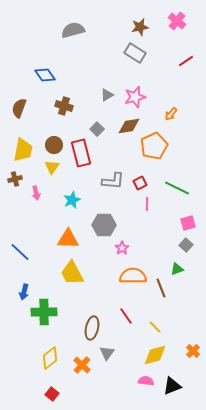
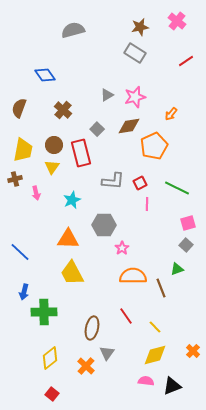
brown cross at (64, 106): moved 1 px left, 4 px down; rotated 24 degrees clockwise
orange cross at (82, 365): moved 4 px right, 1 px down
